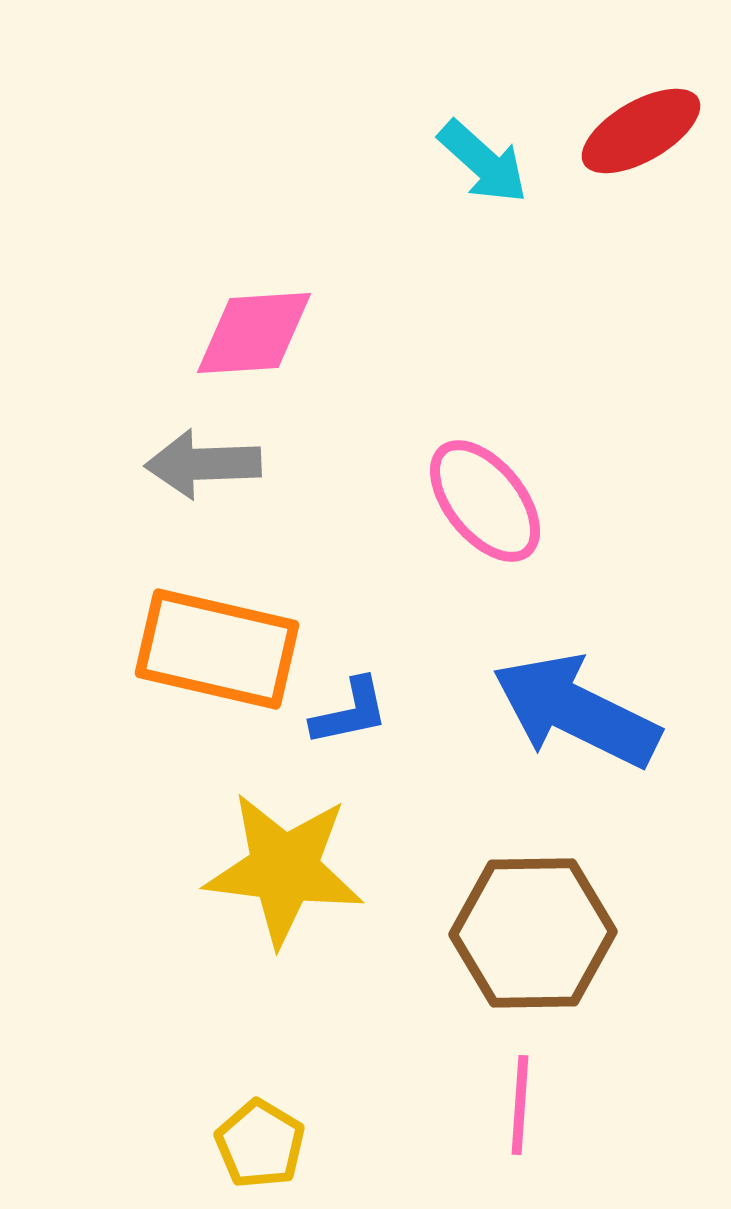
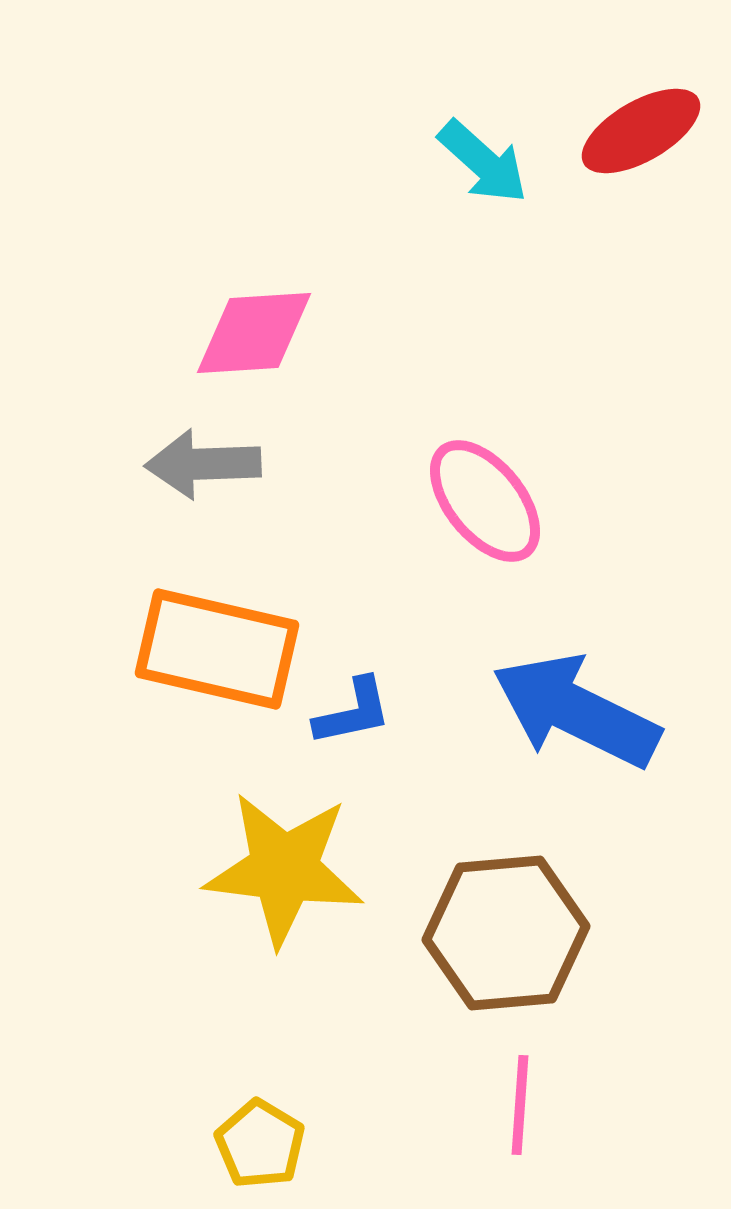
blue L-shape: moved 3 px right
brown hexagon: moved 27 px left; rotated 4 degrees counterclockwise
